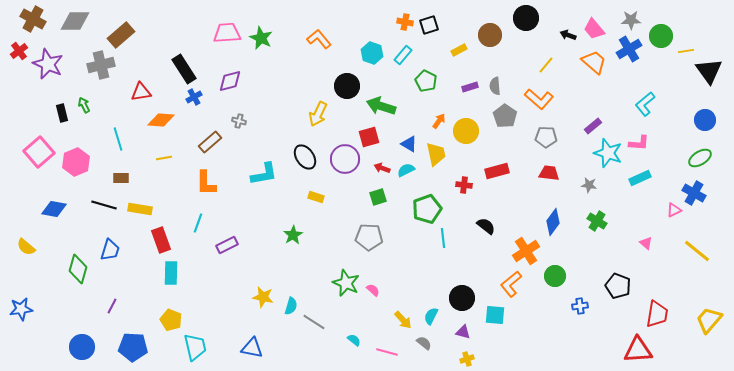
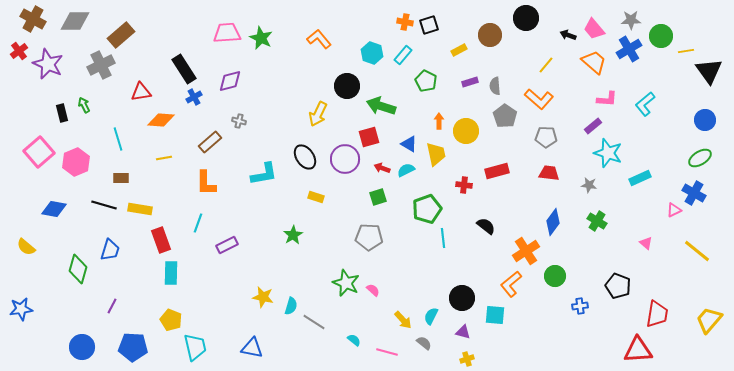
gray cross at (101, 65): rotated 12 degrees counterclockwise
purple rectangle at (470, 87): moved 5 px up
orange arrow at (439, 121): rotated 35 degrees counterclockwise
pink L-shape at (639, 143): moved 32 px left, 44 px up
